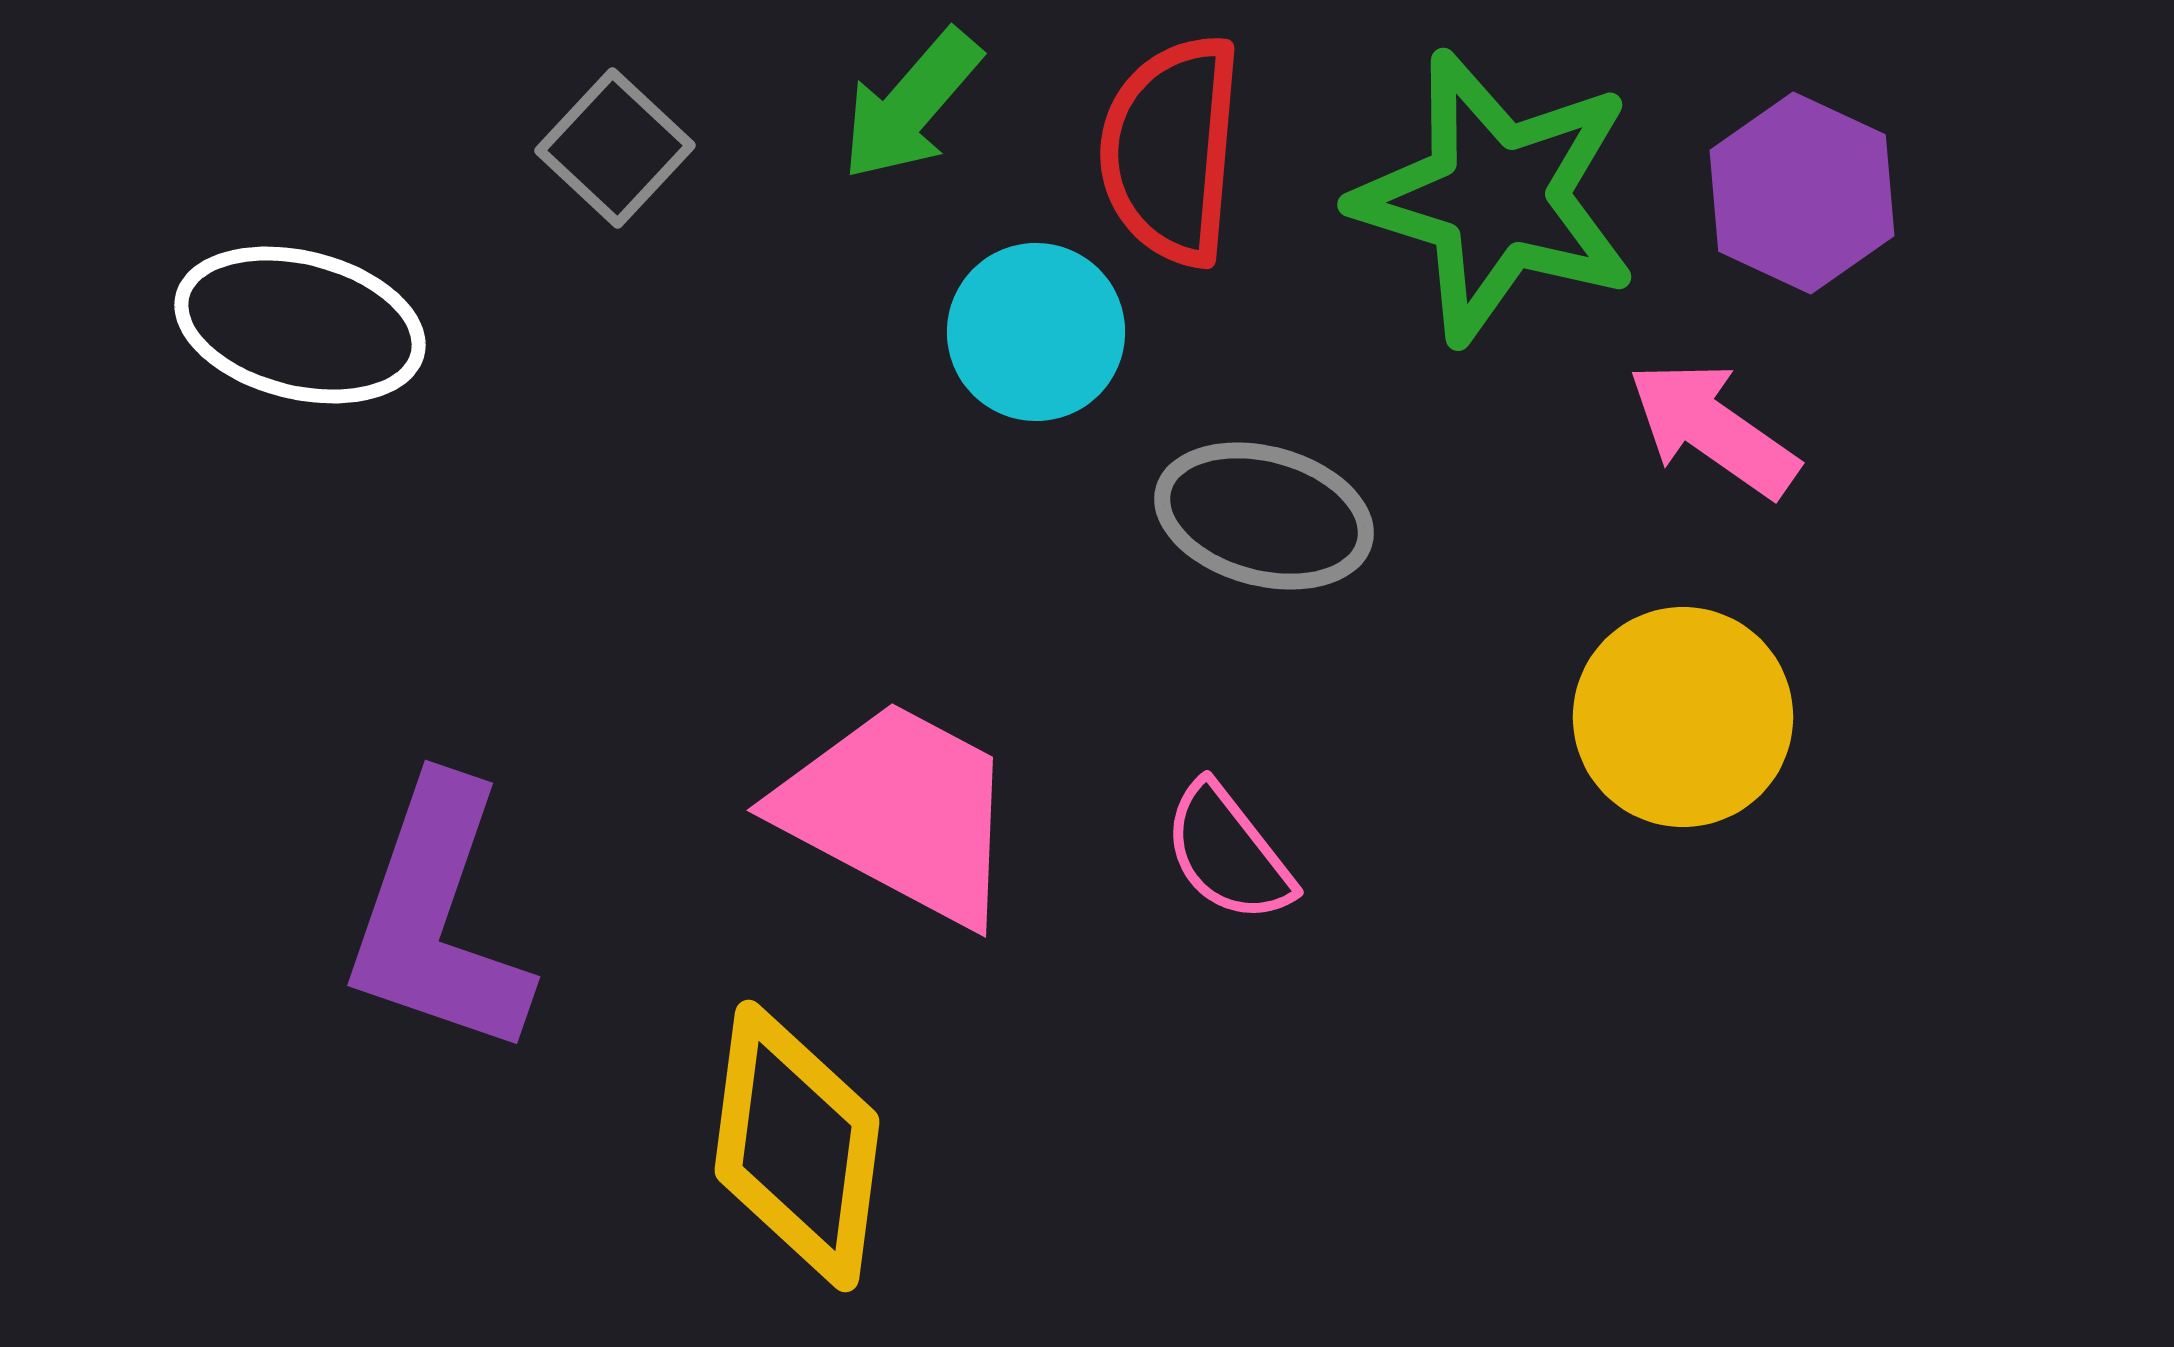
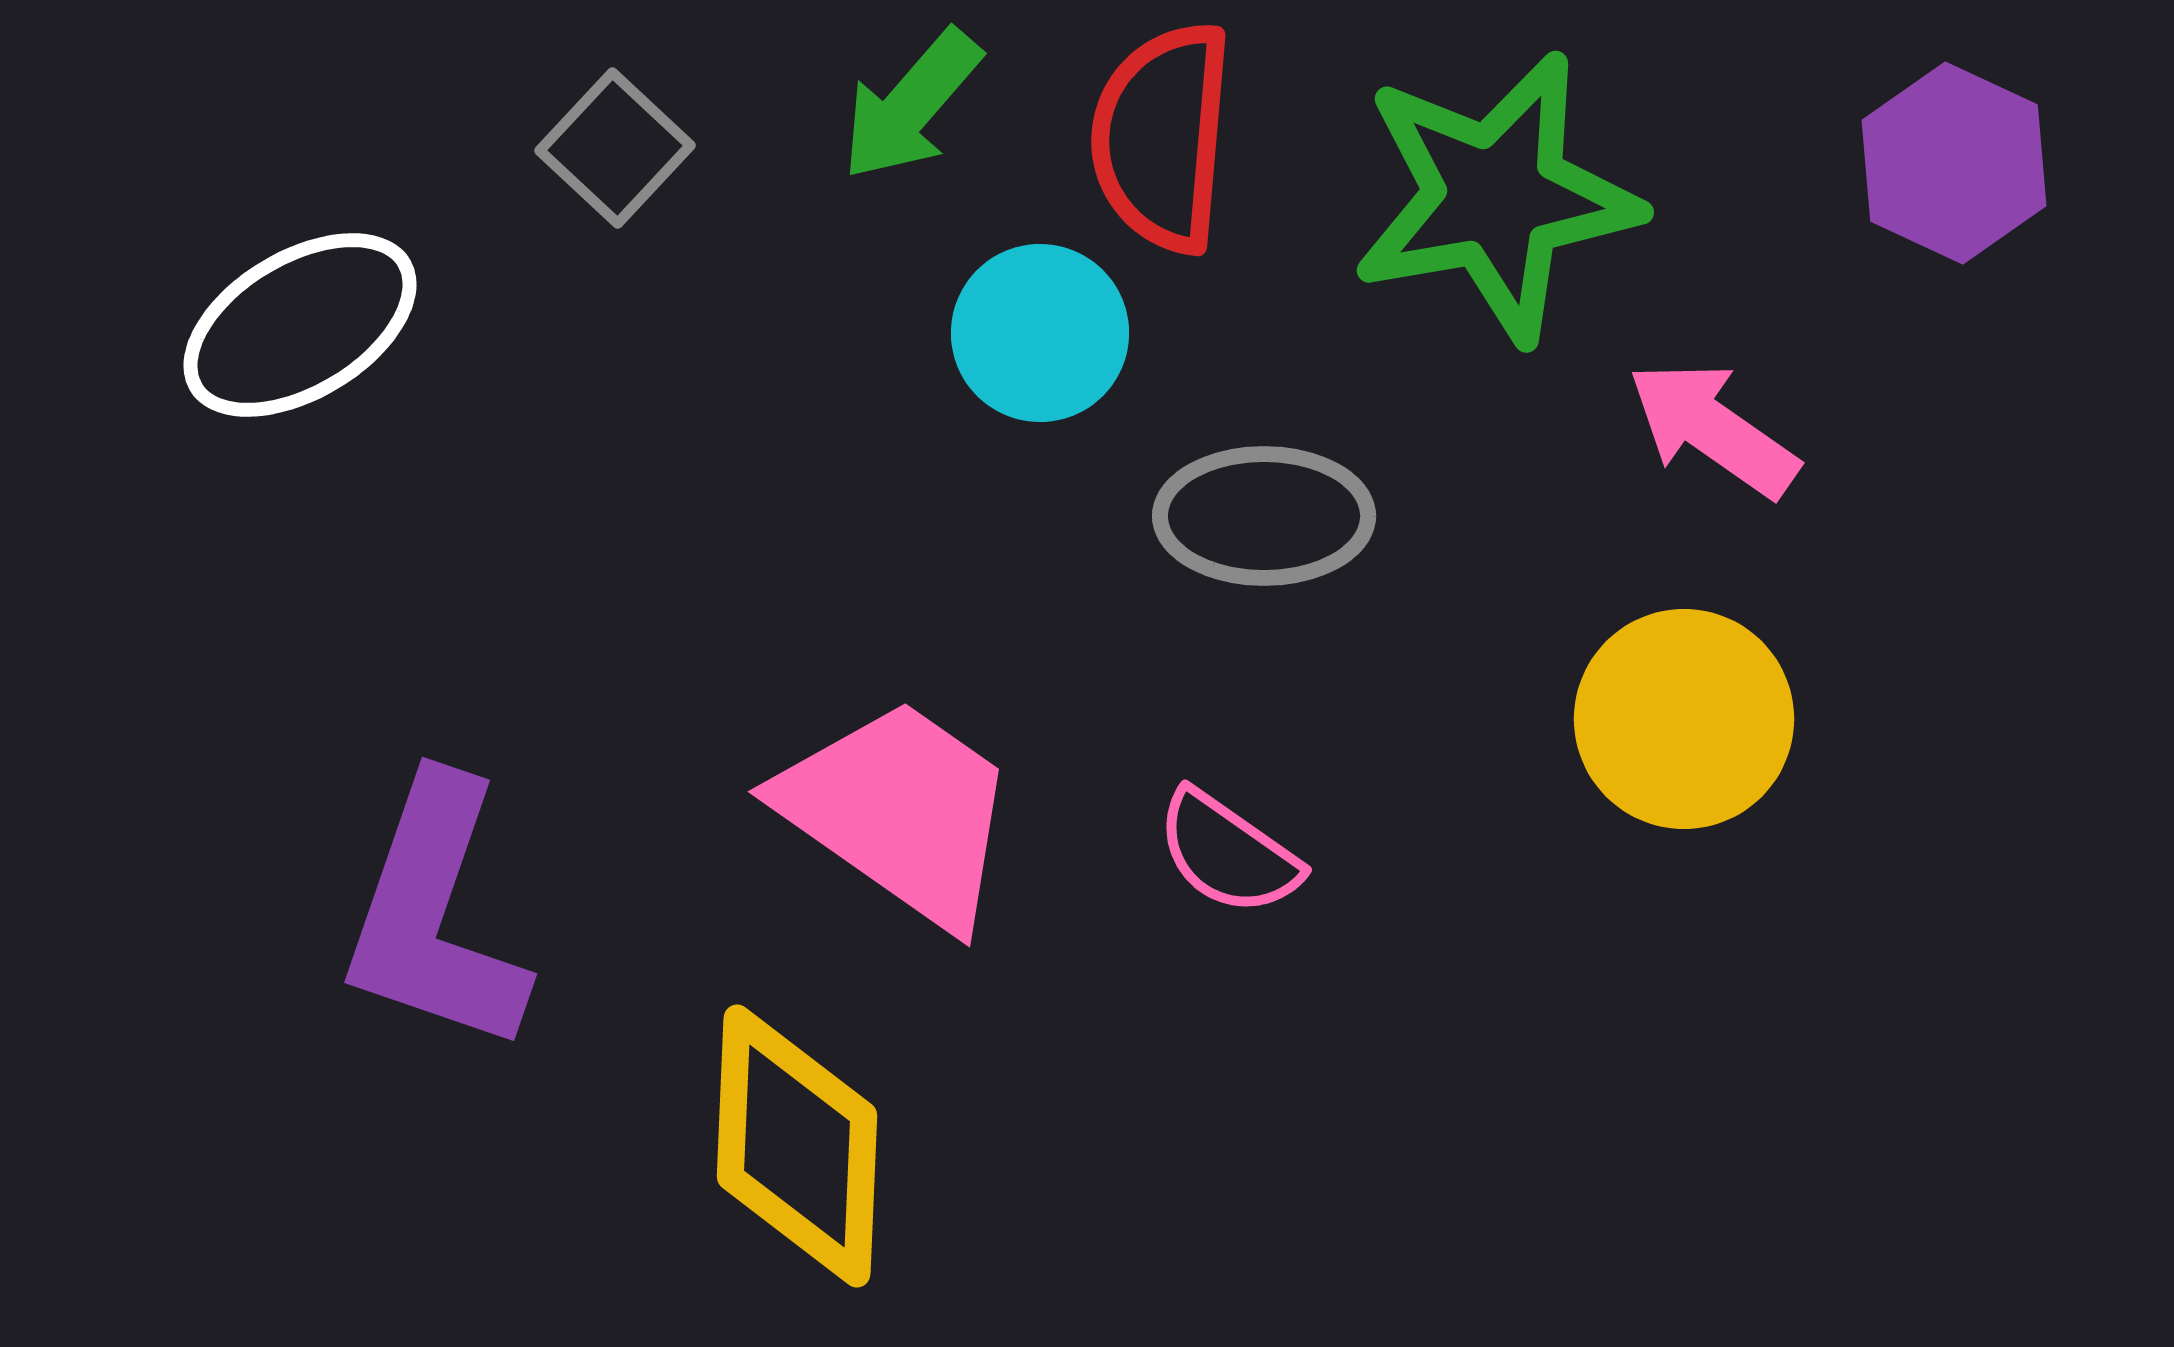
red semicircle: moved 9 px left, 13 px up
purple hexagon: moved 152 px right, 30 px up
green star: rotated 27 degrees counterclockwise
white ellipse: rotated 45 degrees counterclockwise
cyan circle: moved 4 px right, 1 px down
gray ellipse: rotated 15 degrees counterclockwise
yellow circle: moved 1 px right, 2 px down
pink trapezoid: rotated 7 degrees clockwise
pink semicircle: rotated 17 degrees counterclockwise
purple L-shape: moved 3 px left, 3 px up
yellow diamond: rotated 5 degrees counterclockwise
